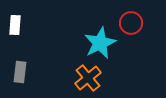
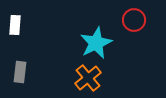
red circle: moved 3 px right, 3 px up
cyan star: moved 4 px left
